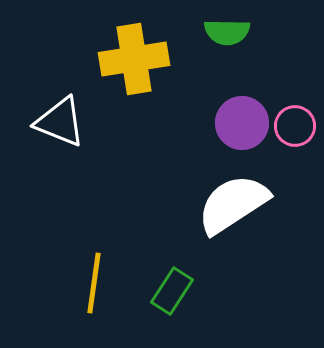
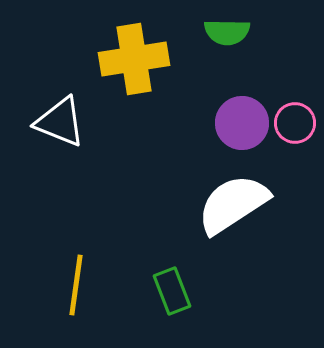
pink circle: moved 3 px up
yellow line: moved 18 px left, 2 px down
green rectangle: rotated 54 degrees counterclockwise
